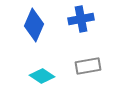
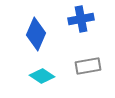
blue diamond: moved 2 px right, 9 px down
